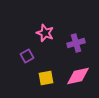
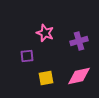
purple cross: moved 3 px right, 2 px up
purple square: rotated 24 degrees clockwise
pink diamond: moved 1 px right
